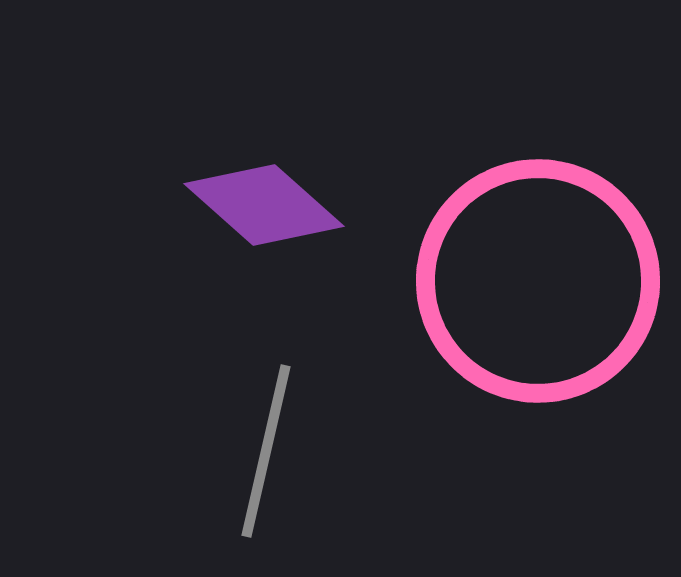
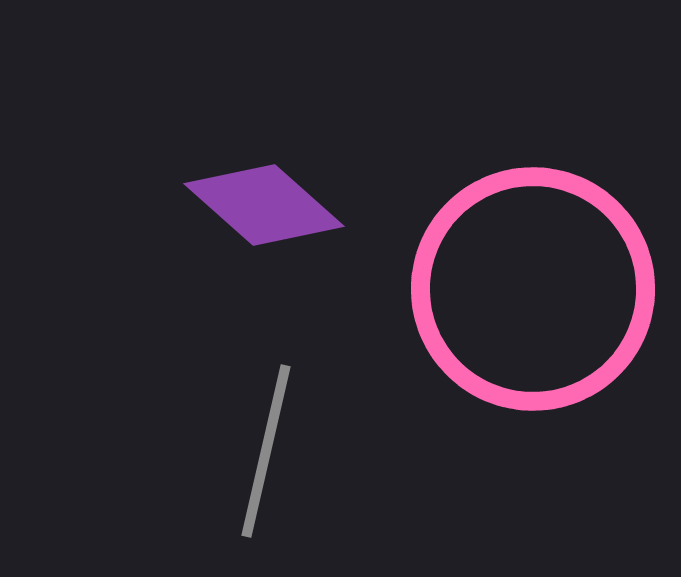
pink circle: moved 5 px left, 8 px down
